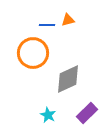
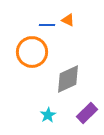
orange triangle: rotated 40 degrees clockwise
orange circle: moved 1 px left, 1 px up
cyan star: rotated 14 degrees clockwise
